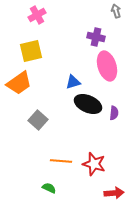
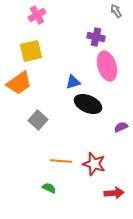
gray arrow: rotated 16 degrees counterclockwise
purple semicircle: moved 7 px right, 14 px down; rotated 120 degrees counterclockwise
